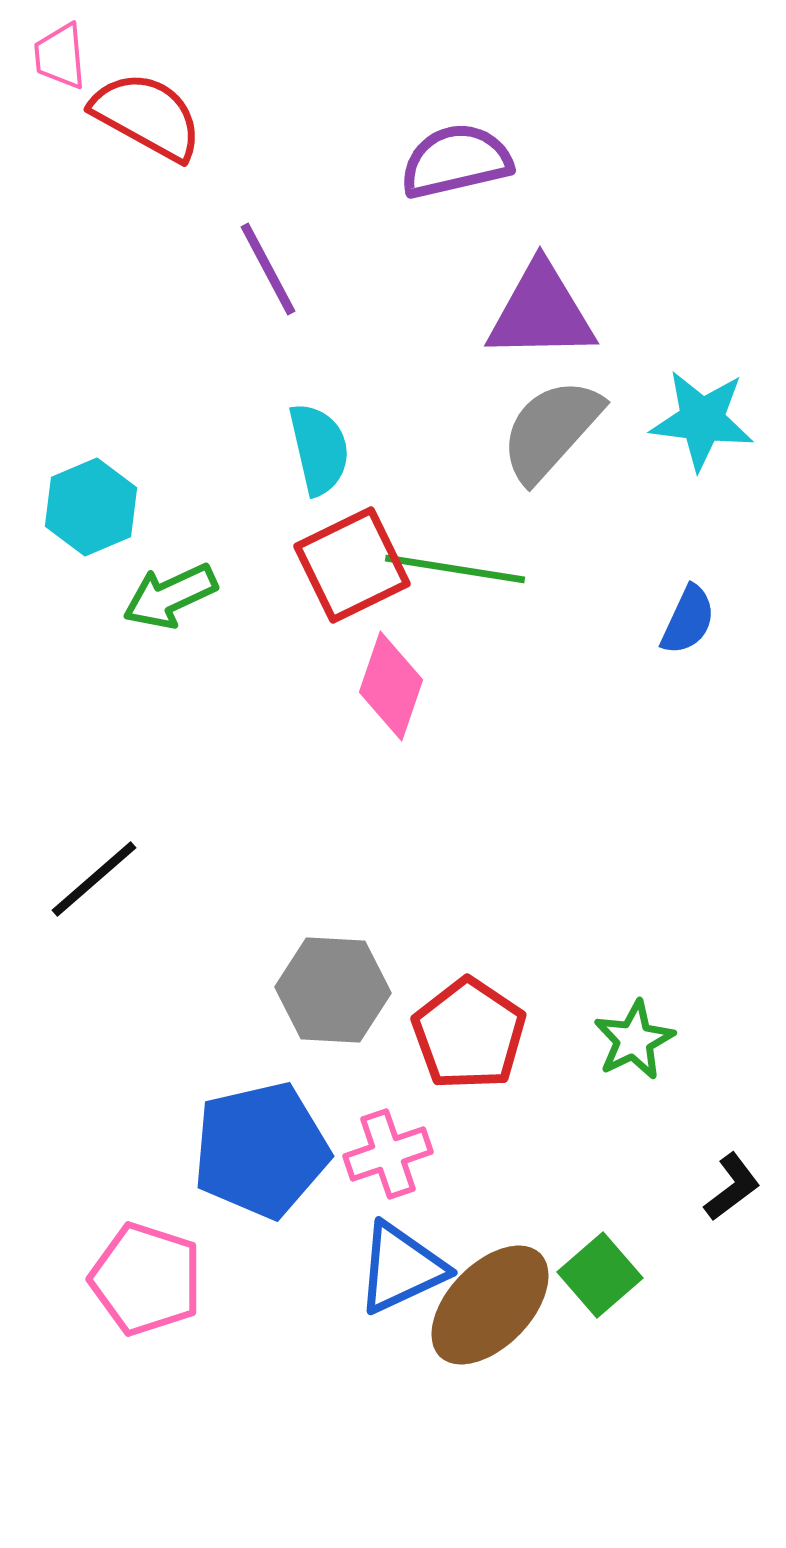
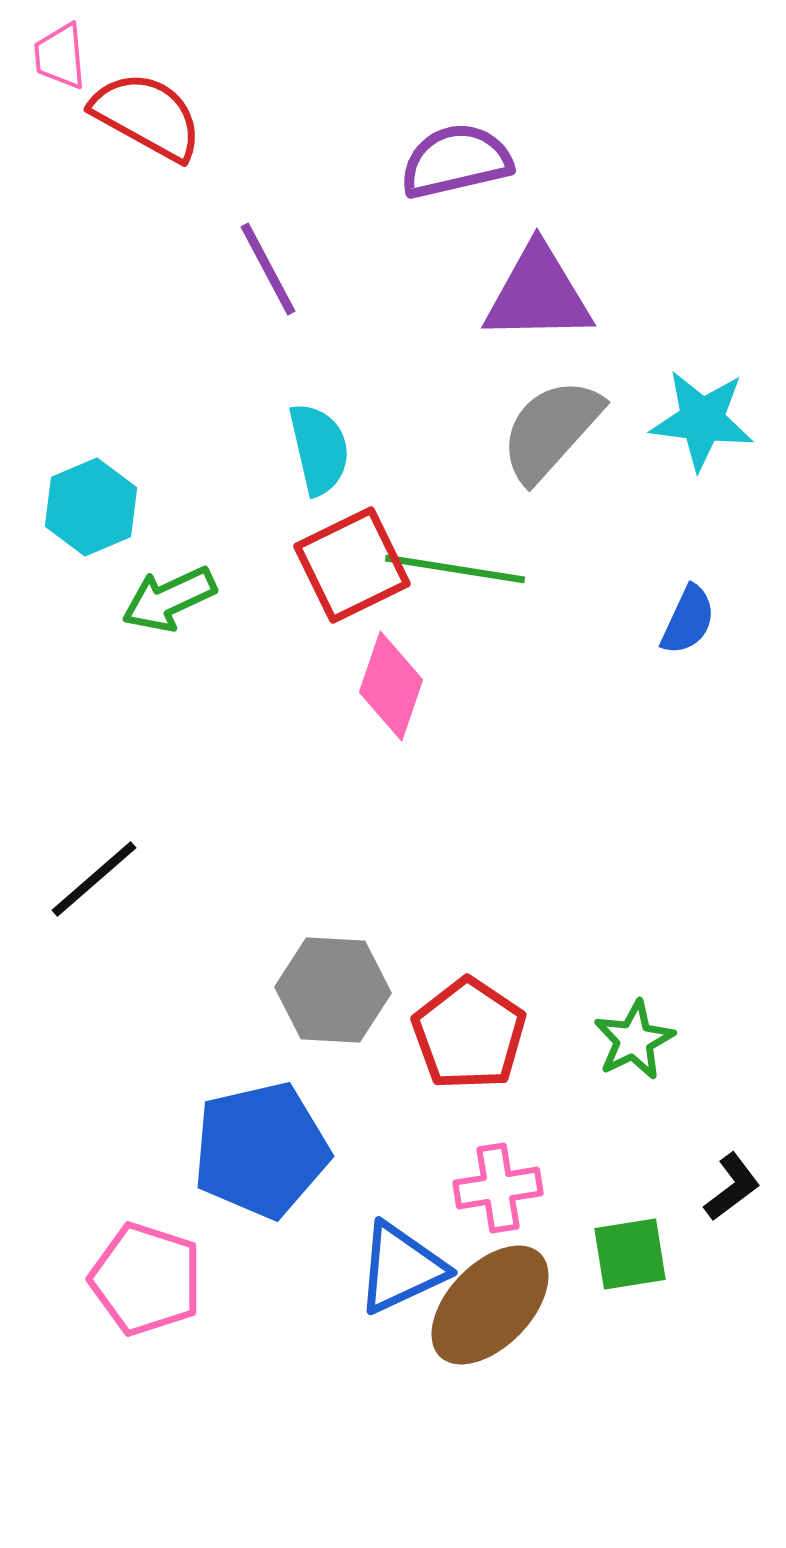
purple triangle: moved 3 px left, 18 px up
green arrow: moved 1 px left, 3 px down
pink cross: moved 110 px right, 34 px down; rotated 10 degrees clockwise
green square: moved 30 px right, 21 px up; rotated 32 degrees clockwise
